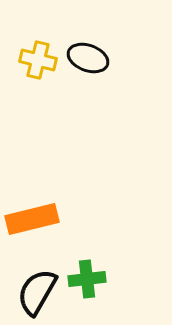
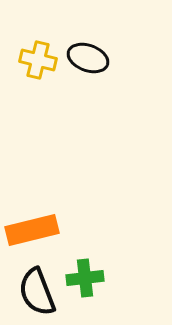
orange rectangle: moved 11 px down
green cross: moved 2 px left, 1 px up
black semicircle: rotated 51 degrees counterclockwise
